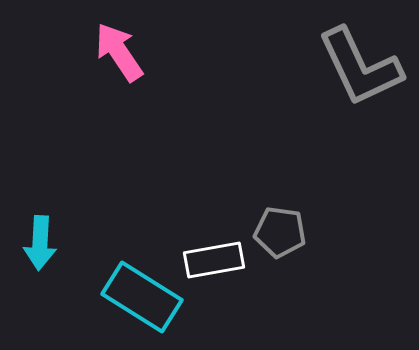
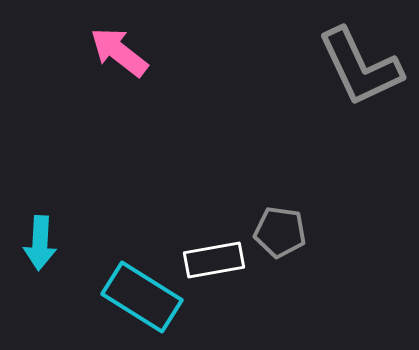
pink arrow: rotated 18 degrees counterclockwise
